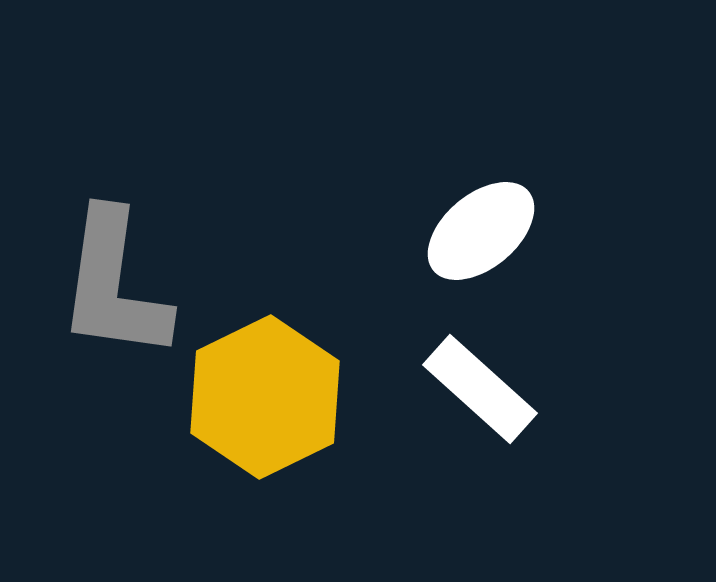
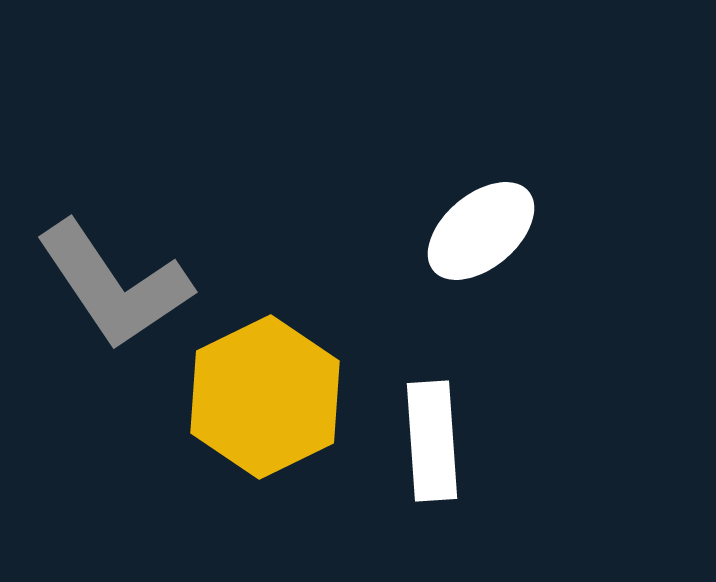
gray L-shape: rotated 42 degrees counterclockwise
white rectangle: moved 48 px left, 52 px down; rotated 44 degrees clockwise
